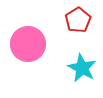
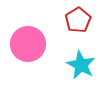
cyan star: moved 1 px left, 3 px up
